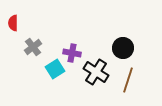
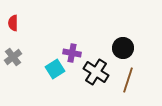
gray cross: moved 20 px left, 10 px down
